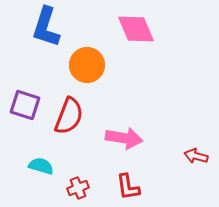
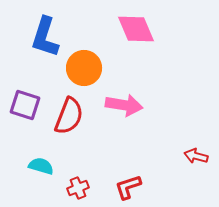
blue L-shape: moved 1 px left, 10 px down
orange circle: moved 3 px left, 3 px down
pink arrow: moved 33 px up
red L-shape: rotated 80 degrees clockwise
